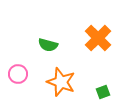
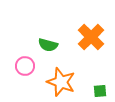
orange cross: moved 7 px left, 1 px up
pink circle: moved 7 px right, 8 px up
green square: moved 3 px left, 1 px up; rotated 16 degrees clockwise
